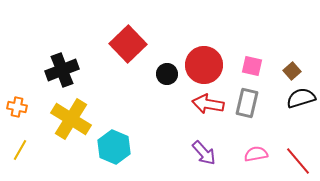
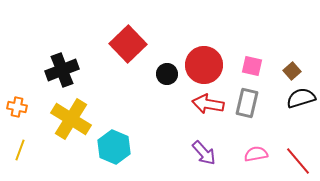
yellow line: rotated 10 degrees counterclockwise
